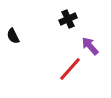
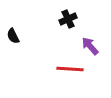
red line: rotated 52 degrees clockwise
